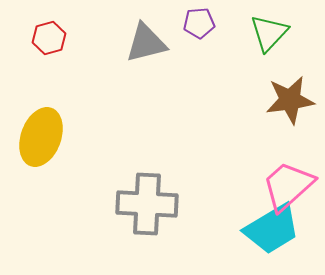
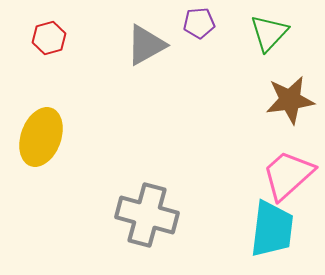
gray triangle: moved 2 px down; rotated 15 degrees counterclockwise
pink trapezoid: moved 11 px up
gray cross: moved 11 px down; rotated 12 degrees clockwise
cyan trapezoid: rotated 52 degrees counterclockwise
